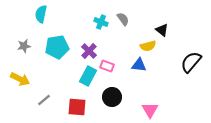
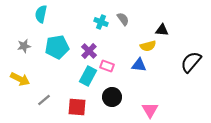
black triangle: rotated 32 degrees counterclockwise
